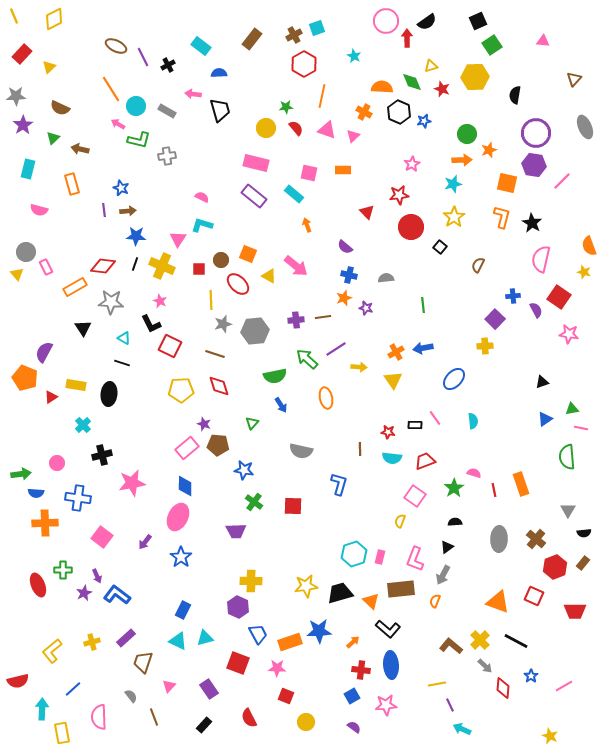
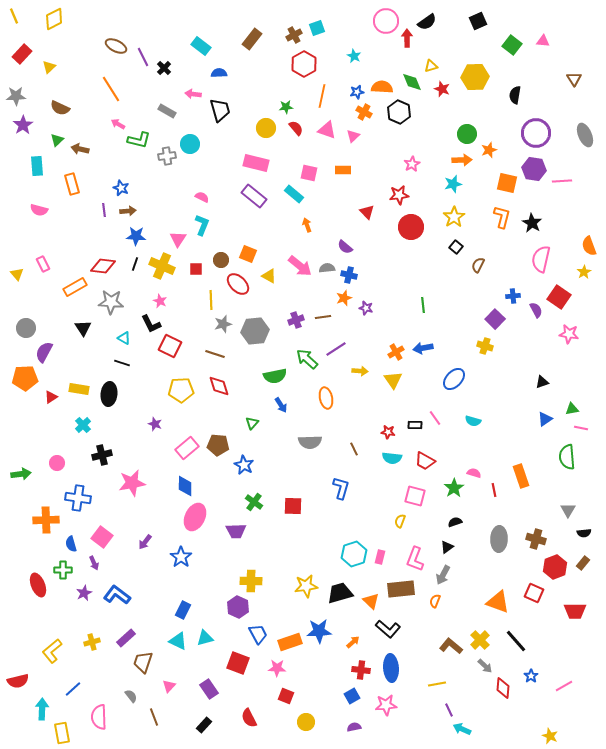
green square at (492, 45): moved 20 px right; rotated 18 degrees counterclockwise
black cross at (168, 65): moved 4 px left, 3 px down; rotated 16 degrees counterclockwise
brown triangle at (574, 79): rotated 14 degrees counterclockwise
cyan circle at (136, 106): moved 54 px right, 38 px down
blue star at (424, 121): moved 67 px left, 29 px up
gray ellipse at (585, 127): moved 8 px down
green triangle at (53, 138): moved 4 px right, 2 px down
purple hexagon at (534, 165): moved 4 px down
cyan rectangle at (28, 169): moved 9 px right, 3 px up; rotated 18 degrees counterclockwise
pink line at (562, 181): rotated 42 degrees clockwise
cyan L-shape at (202, 225): rotated 95 degrees clockwise
black square at (440, 247): moved 16 px right
gray circle at (26, 252): moved 76 px down
pink arrow at (296, 266): moved 4 px right
pink rectangle at (46, 267): moved 3 px left, 3 px up
red square at (199, 269): moved 3 px left
yellow star at (584, 272): rotated 24 degrees clockwise
gray semicircle at (386, 278): moved 59 px left, 10 px up
purple cross at (296, 320): rotated 14 degrees counterclockwise
yellow cross at (485, 346): rotated 21 degrees clockwise
yellow arrow at (359, 367): moved 1 px right, 4 px down
orange pentagon at (25, 378): rotated 25 degrees counterclockwise
yellow rectangle at (76, 385): moved 3 px right, 4 px down
cyan semicircle at (473, 421): rotated 112 degrees clockwise
purple star at (204, 424): moved 49 px left
brown line at (360, 449): moved 6 px left; rotated 24 degrees counterclockwise
gray semicircle at (301, 451): moved 9 px right, 9 px up; rotated 15 degrees counterclockwise
red trapezoid at (425, 461): rotated 130 degrees counterclockwise
blue star at (244, 470): moved 5 px up; rotated 18 degrees clockwise
blue L-shape at (339, 484): moved 2 px right, 4 px down
orange rectangle at (521, 484): moved 8 px up
blue semicircle at (36, 493): moved 35 px right, 51 px down; rotated 70 degrees clockwise
pink square at (415, 496): rotated 20 degrees counterclockwise
pink ellipse at (178, 517): moved 17 px right
black semicircle at (455, 522): rotated 16 degrees counterclockwise
orange cross at (45, 523): moved 1 px right, 3 px up
brown cross at (536, 539): rotated 24 degrees counterclockwise
purple arrow at (97, 576): moved 3 px left, 13 px up
red square at (534, 596): moved 3 px up
black line at (516, 641): rotated 20 degrees clockwise
blue ellipse at (391, 665): moved 3 px down
purple line at (450, 705): moved 1 px left, 5 px down
purple semicircle at (354, 727): rotated 48 degrees counterclockwise
